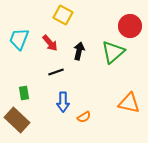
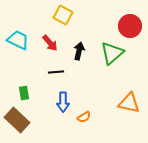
cyan trapezoid: moved 1 px left, 1 px down; rotated 95 degrees clockwise
green triangle: moved 1 px left, 1 px down
black line: rotated 14 degrees clockwise
